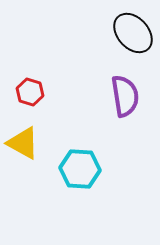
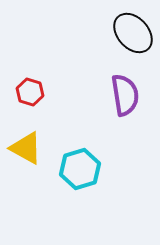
purple semicircle: moved 1 px up
yellow triangle: moved 3 px right, 5 px down
cyan hexagon: rotated 21 degrees counterclockwise
